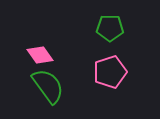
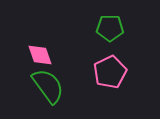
pink diamond: rotated 16 degrees clockwise
pink pentagon: rotated 8 degrees counterclockwise
